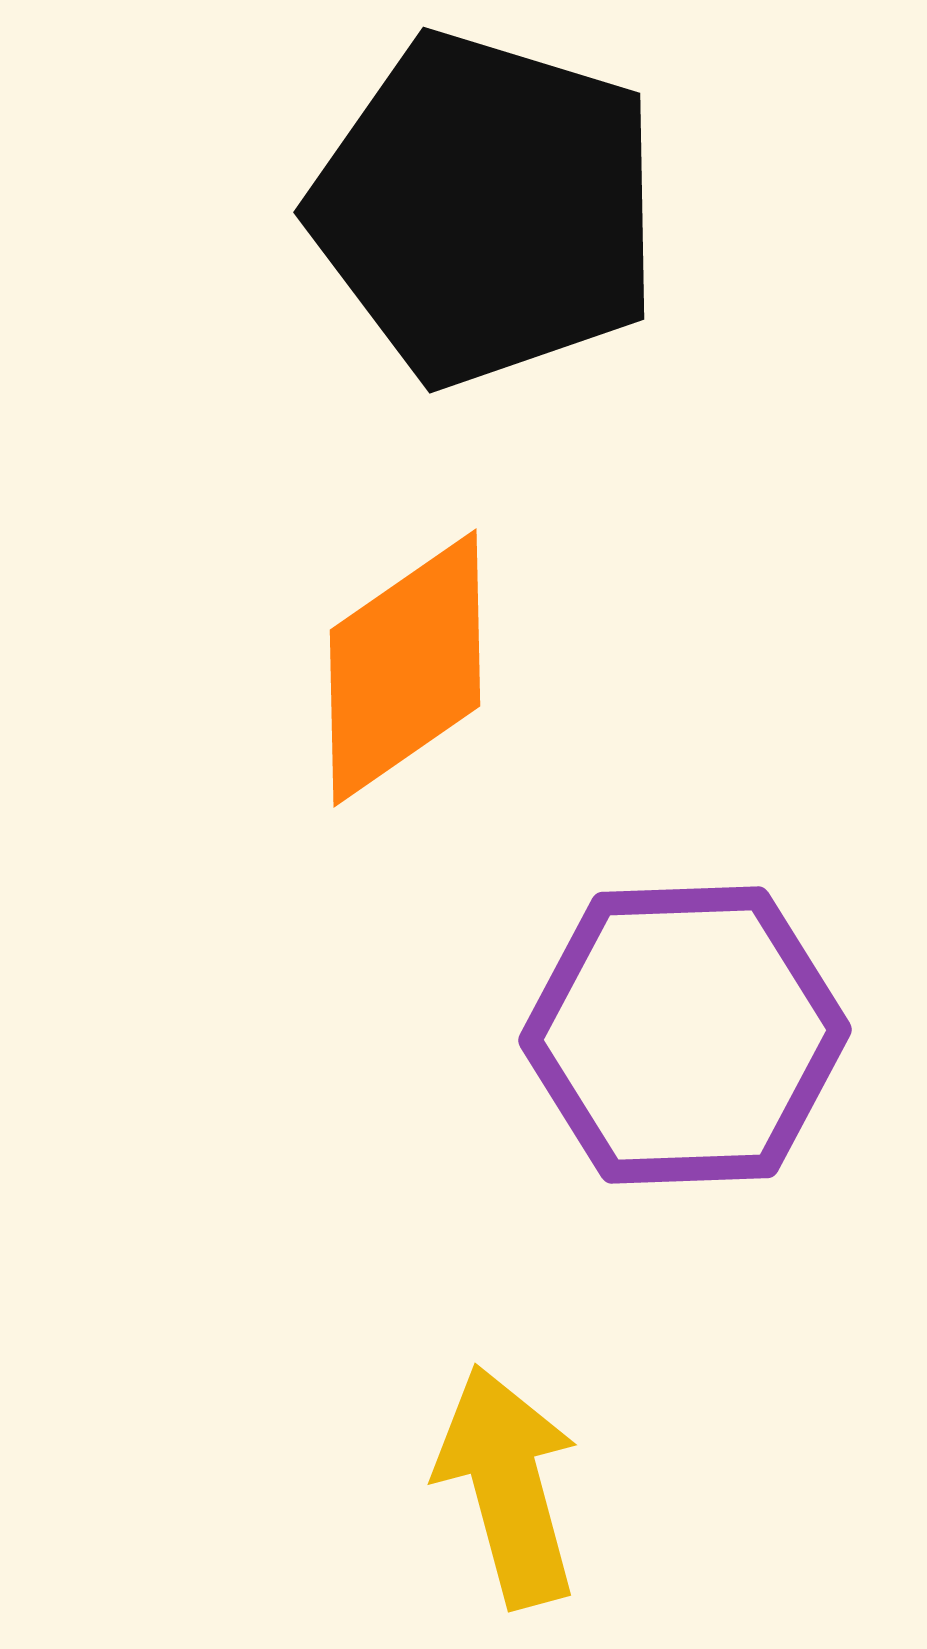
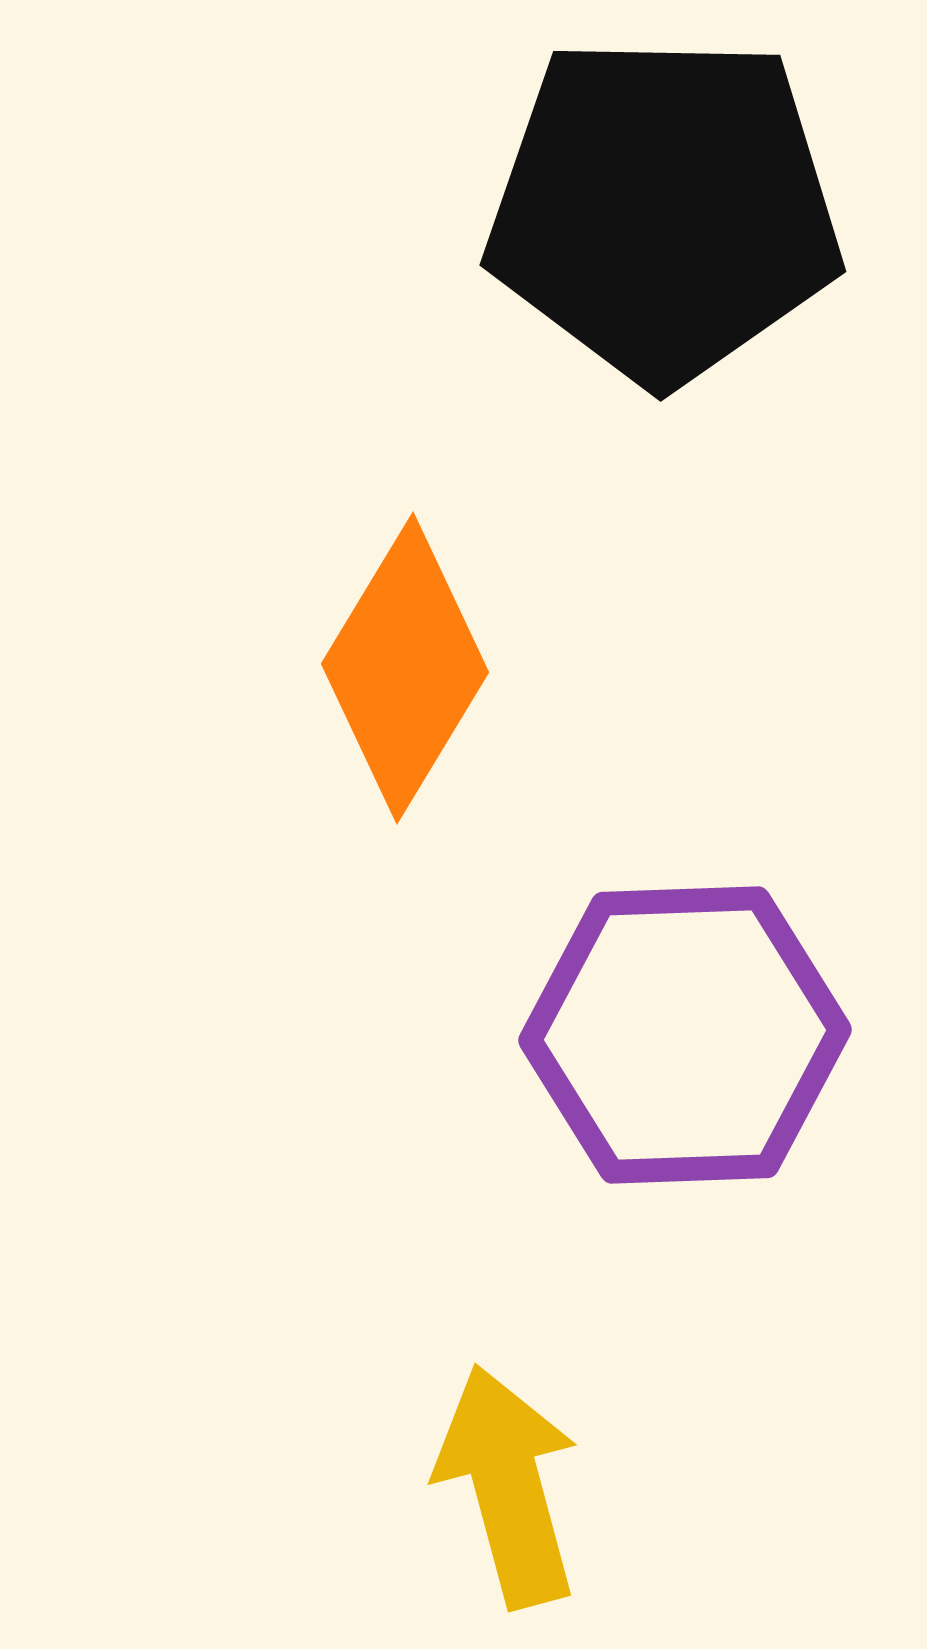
black pentagon: moved 178 px right; rotated 16 degrees counterclockwise
orange diamond: rotated 24 degrees counterclockwise
